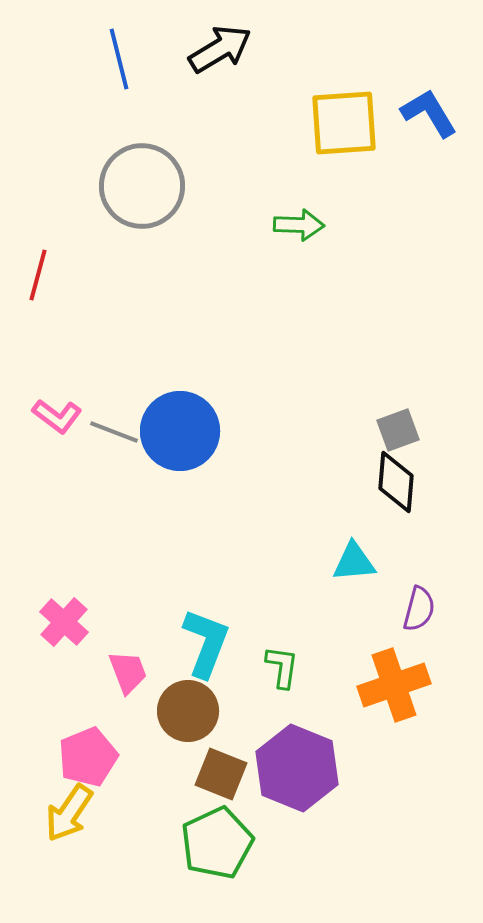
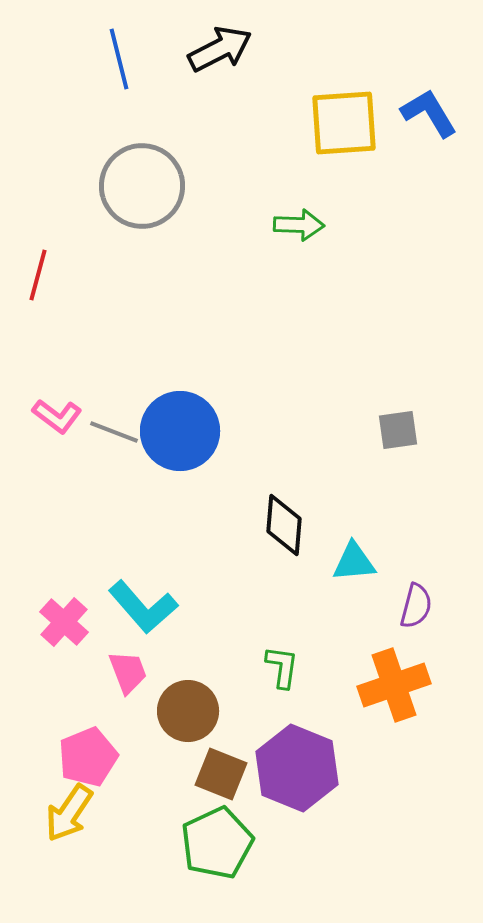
black arrow: rotated 4 degrees clockwise
gray square: rotated 12 degrees clockwise
black diamond: moved 112 px left, 43 px down
purple semicircle: moved 3 px left, 3 px up
cyan L-shape: moved 63 px left, 36 px up; rotated 118 degrees clockwise
